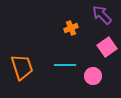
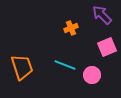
pink square: rotated 12 degrees clockwise
cyan line: rotated 20 degrees clockwise
pink circle: moved 1 px left, 1 px up
